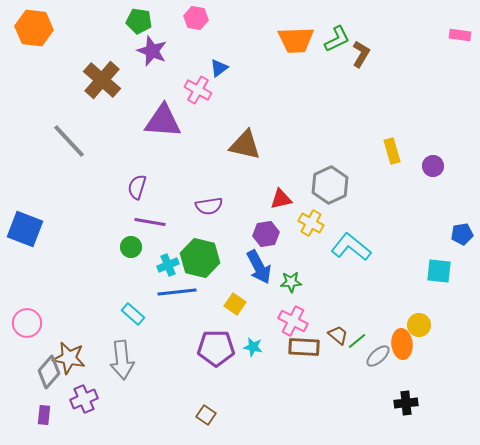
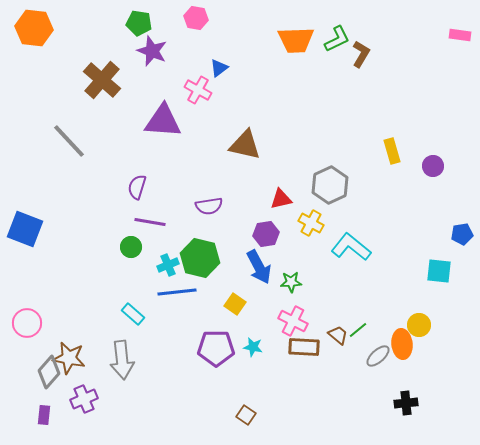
green pentagon at (139, 21): moved 2 px down
green line at (357, 341): moved 1 px right, 11 px up
brown square at (206, 415): moved 40 px right
